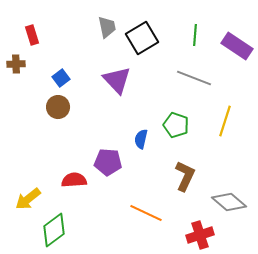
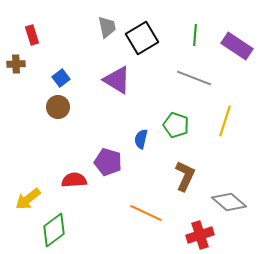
purple triangle: rotated 16 degrees counterclockwise
purple pentagon: rotated 12 degrees clockwise
